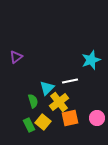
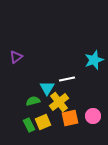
cyan star: moved 3 px right
white line: moved 3 px left, 2 px up
cyan triangle: rotated 14 degrees counterclockwise
green semicircle: rotated 88 degrees counterclockwise
pink circle: moved 4 px left, 2 px up
yellow square: rotated 28 degrees clockwise
